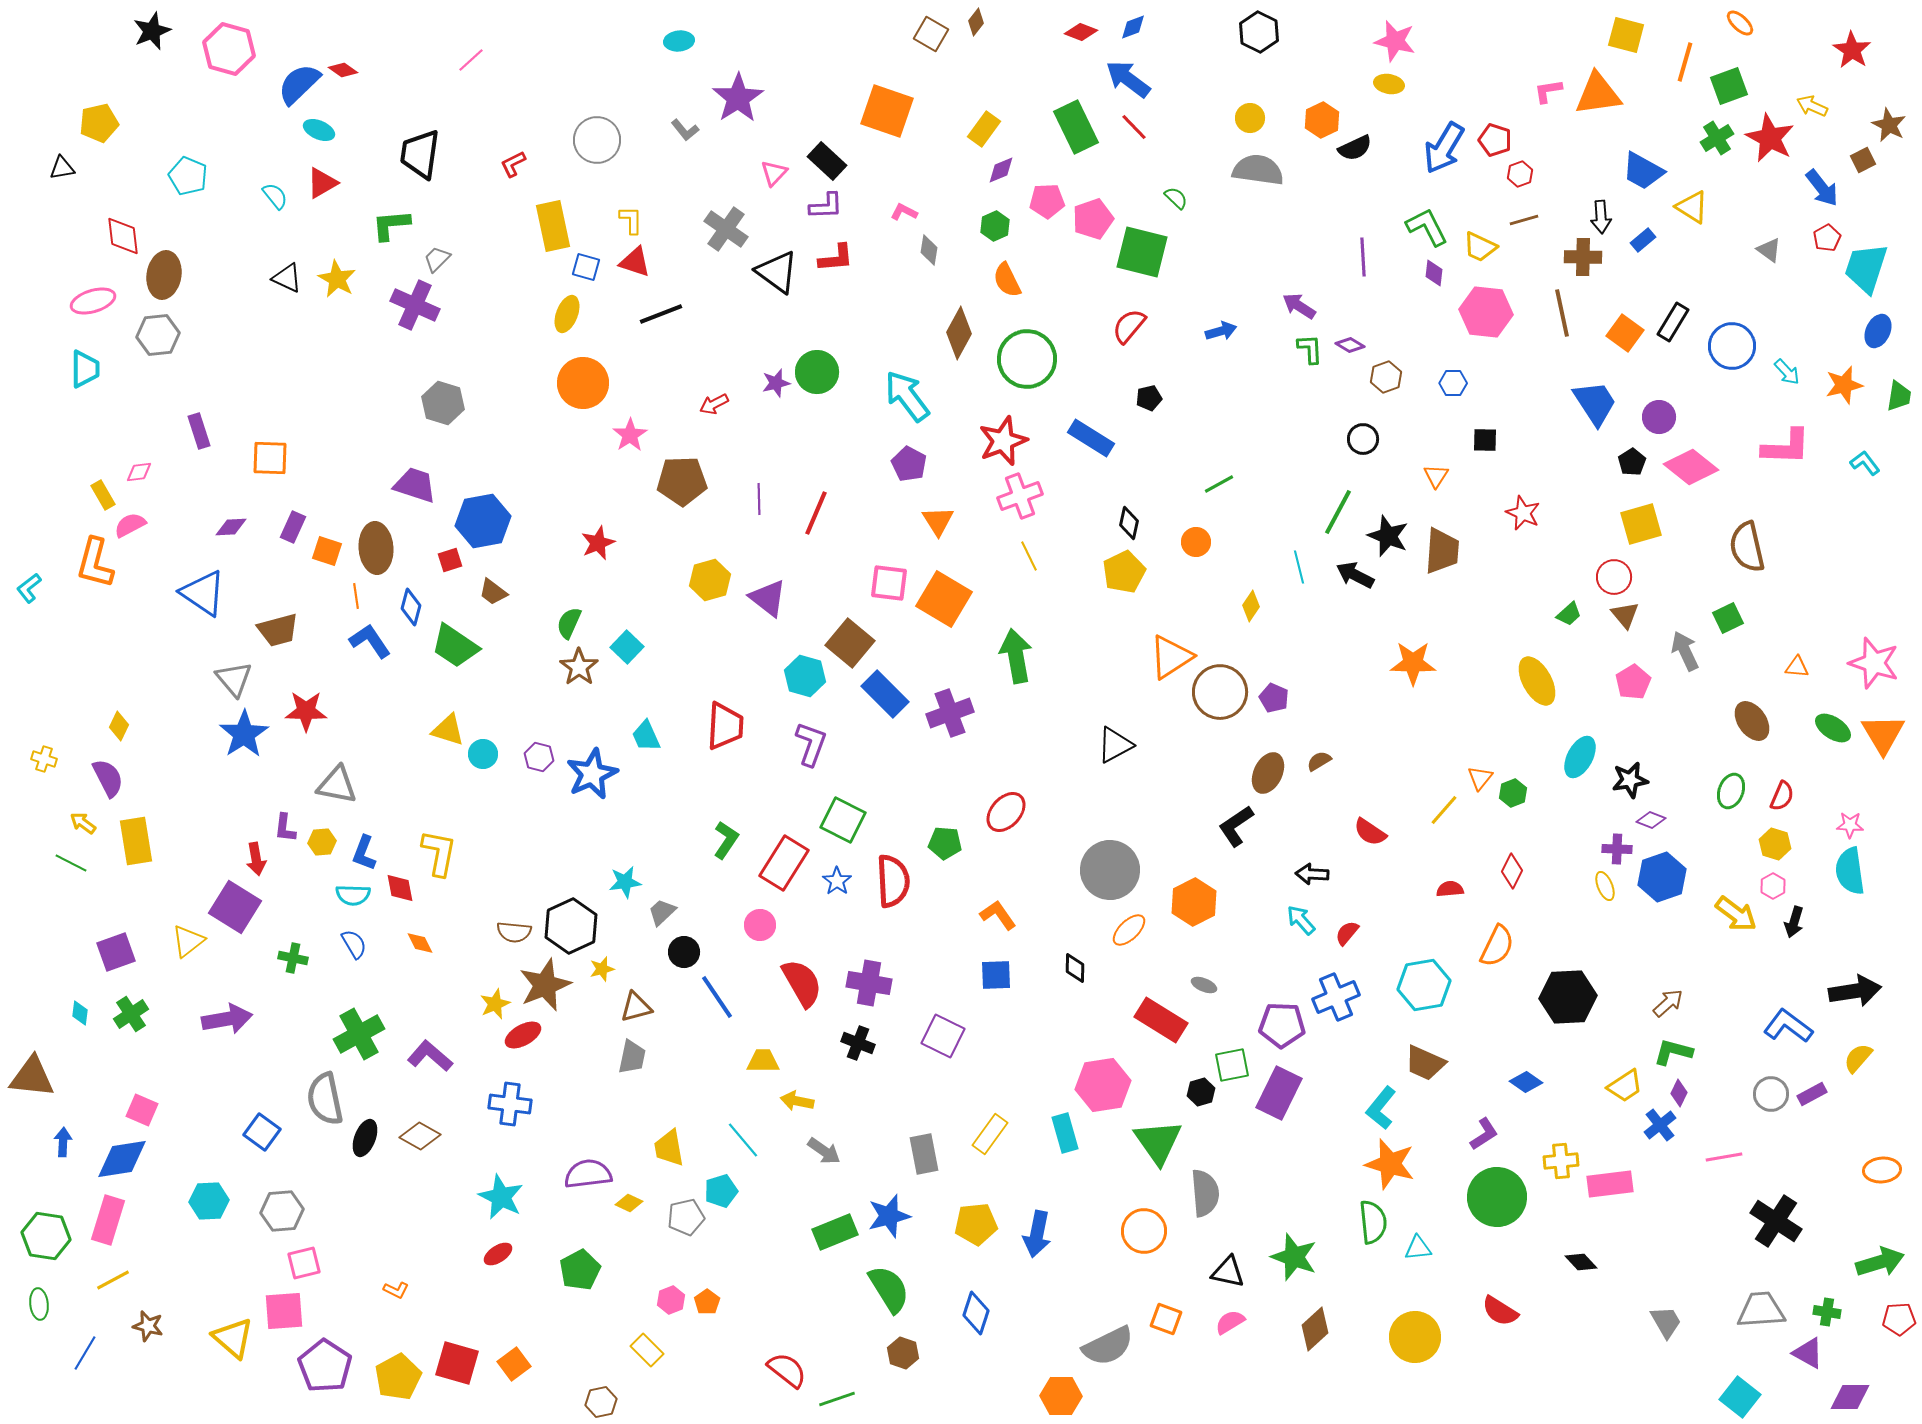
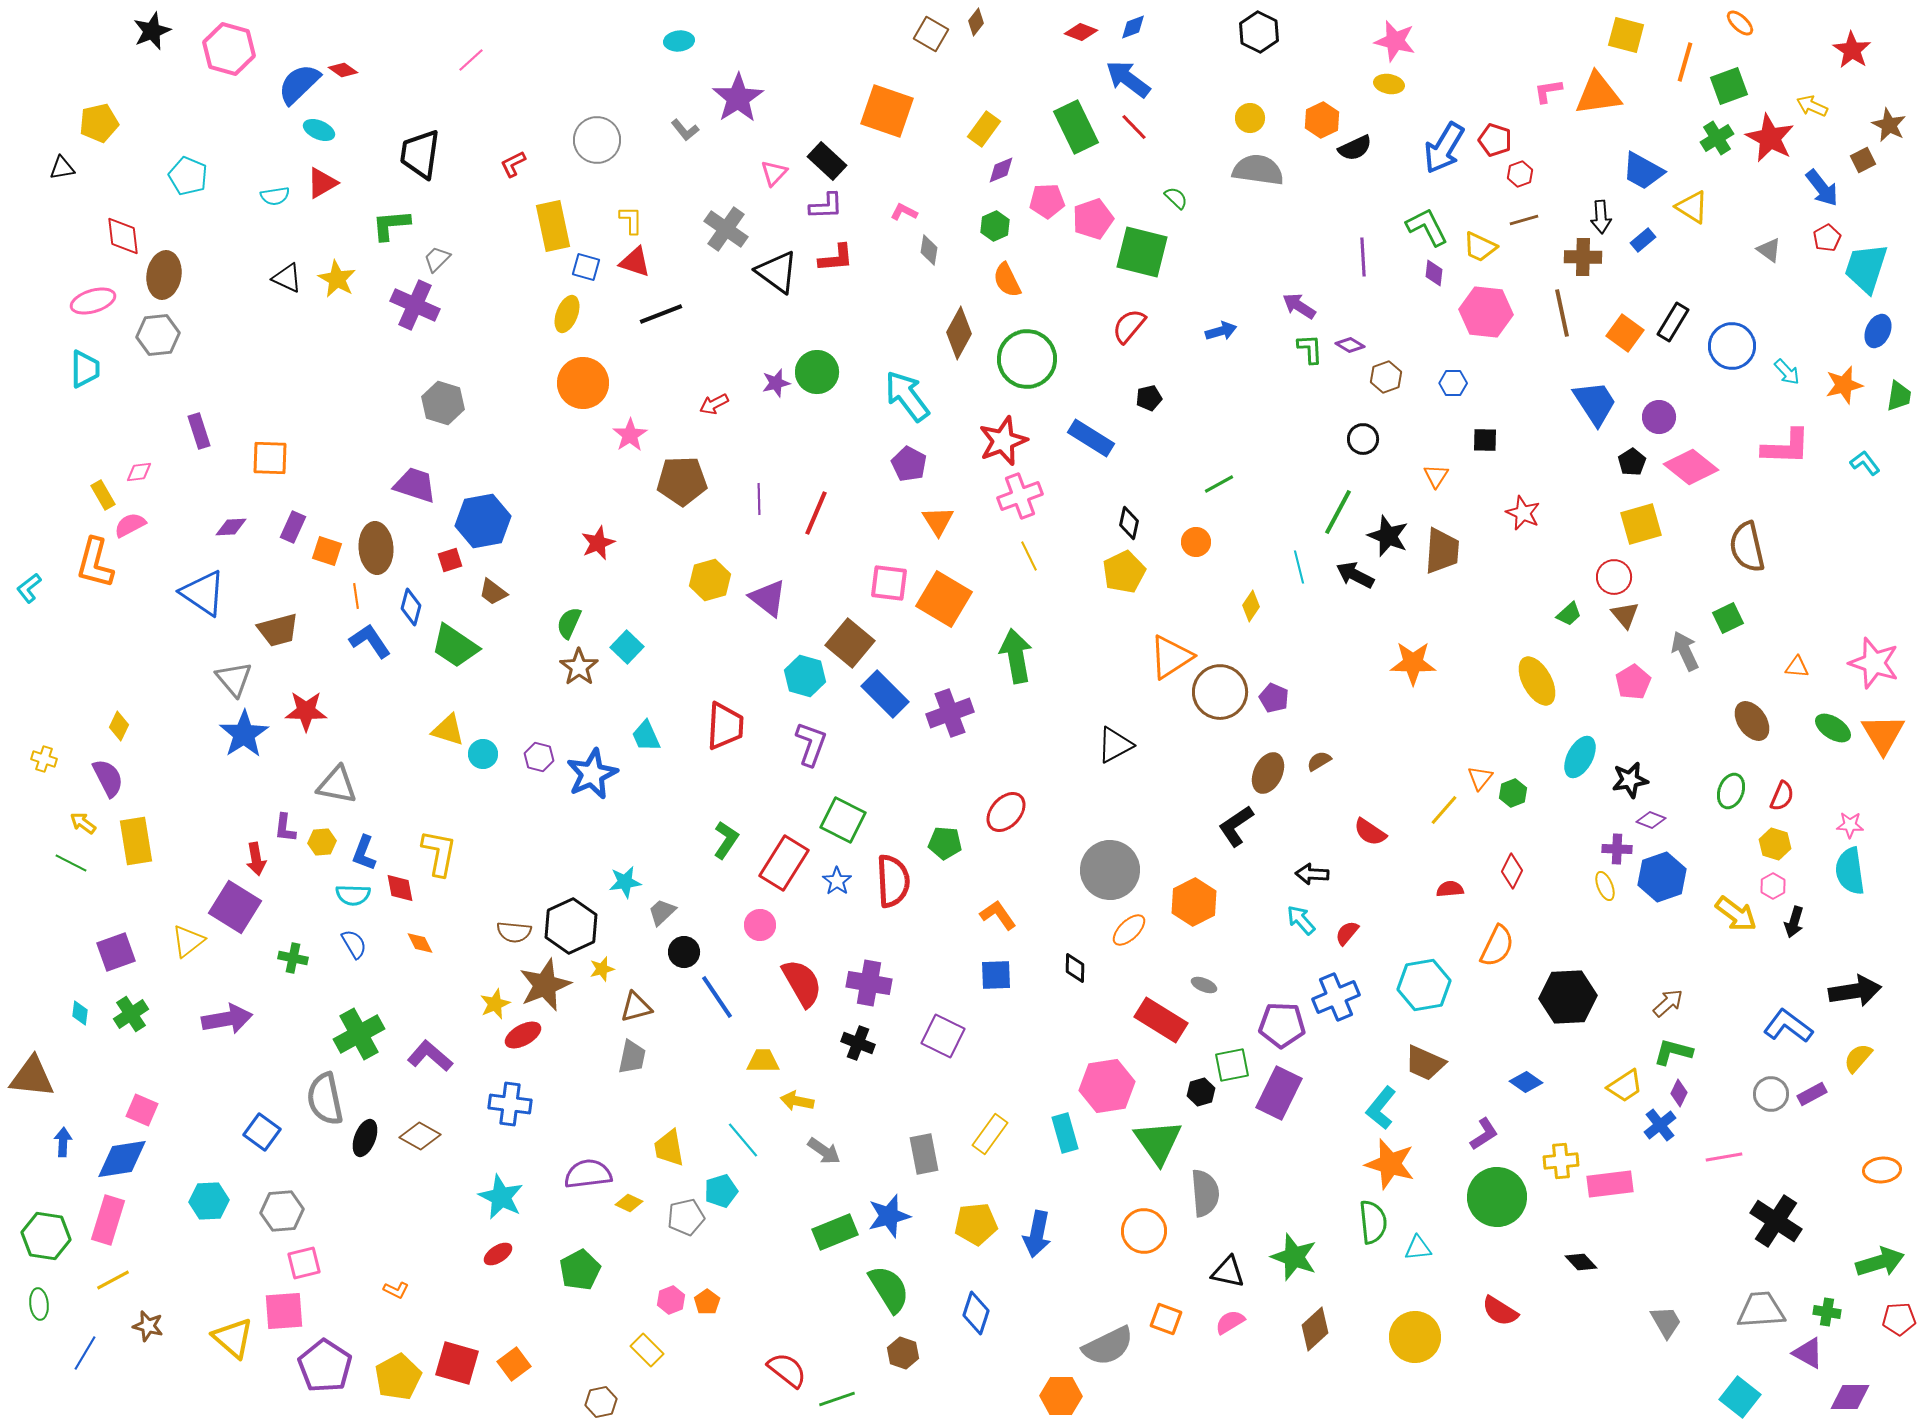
cyan semicircle at (275, 196): rotated 120 degrees clockwise
pink hexagon at (1103, 1085): moved 4 px right, 1 px down
